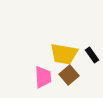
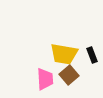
black rectangle: rotated 14 degrees clockwise
pink trapezoid: moved 2 px right, 2 px down
